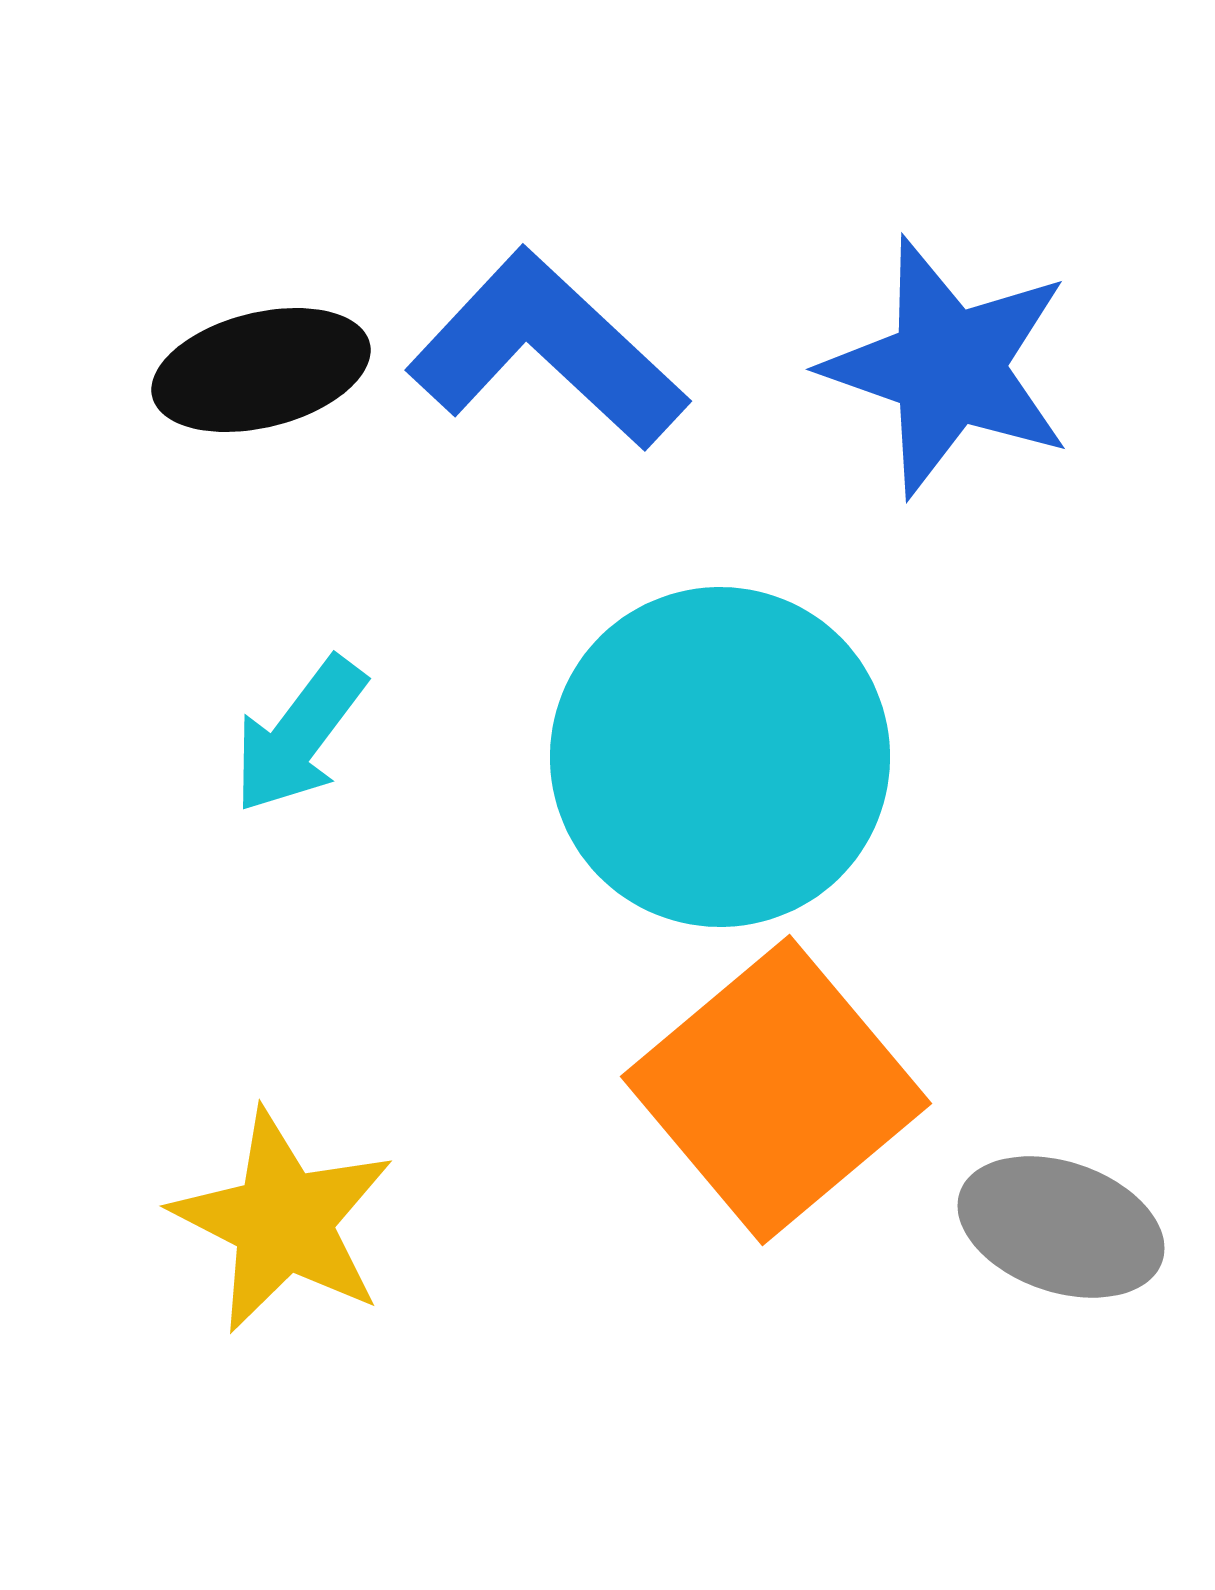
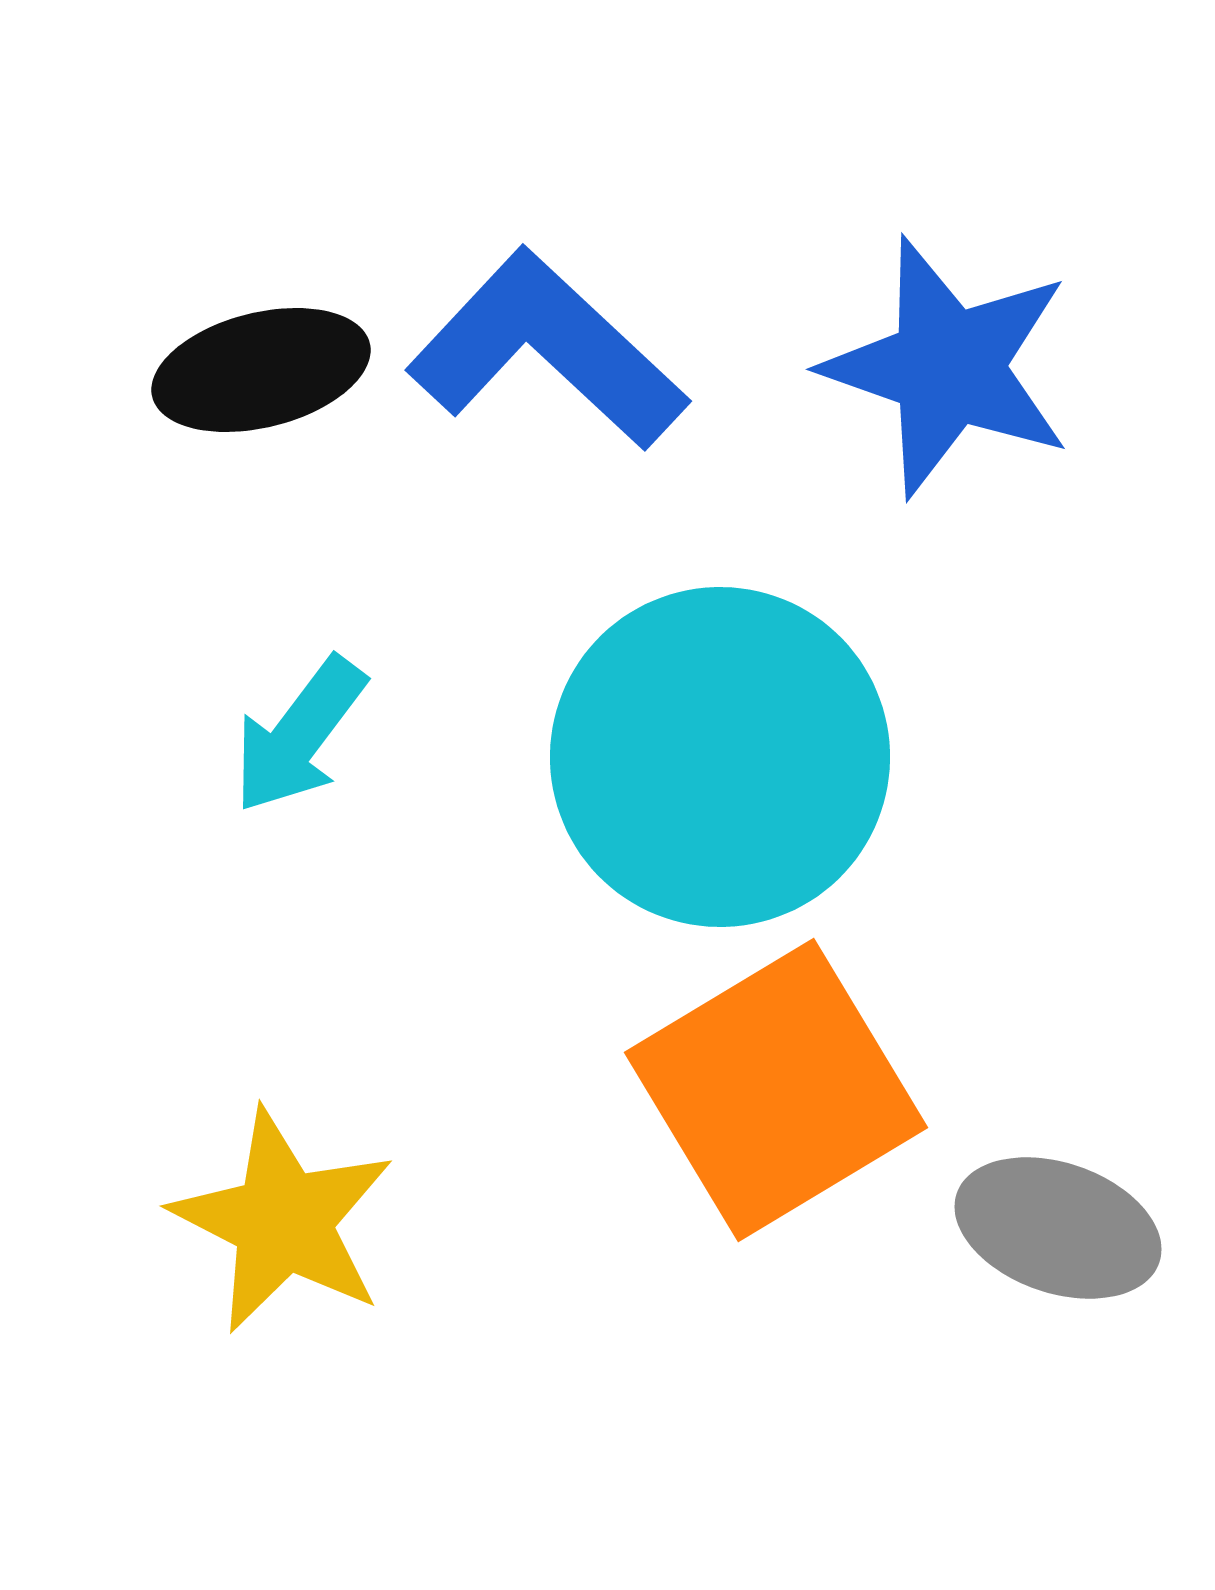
orange square: rotated 9 degrees clockwise
gray ellipse: moved 3 px left, 1 px down
